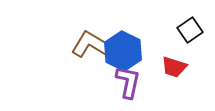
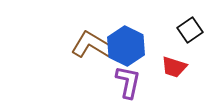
blue hexagon: moved 3 px right, 5 px up
